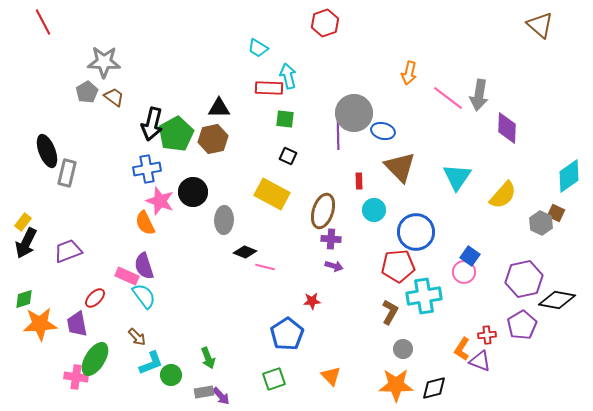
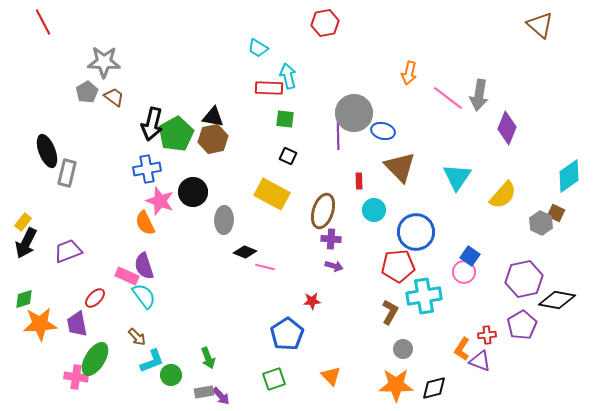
red hexagon at (325, 23): rotated 8 degrees clockwise
black triangle at (219, 108): moved 6 px left, 9 px down; rotated 10 degrees clockwise
purple diamond at (507, 128): rotated 20 degrees clockwise
cyan L-shape at (151, 363): moved 1 px right, 2 px up
